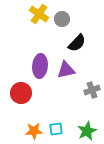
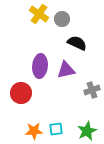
black semicircle: rotated 108 degrees counterclockwise
